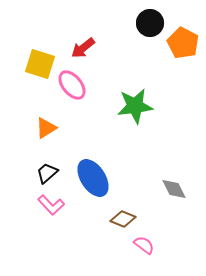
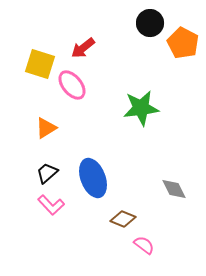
green star: moved 6 px right, 2 px down
blue ellipse: rotated 12 degrees clockwise
